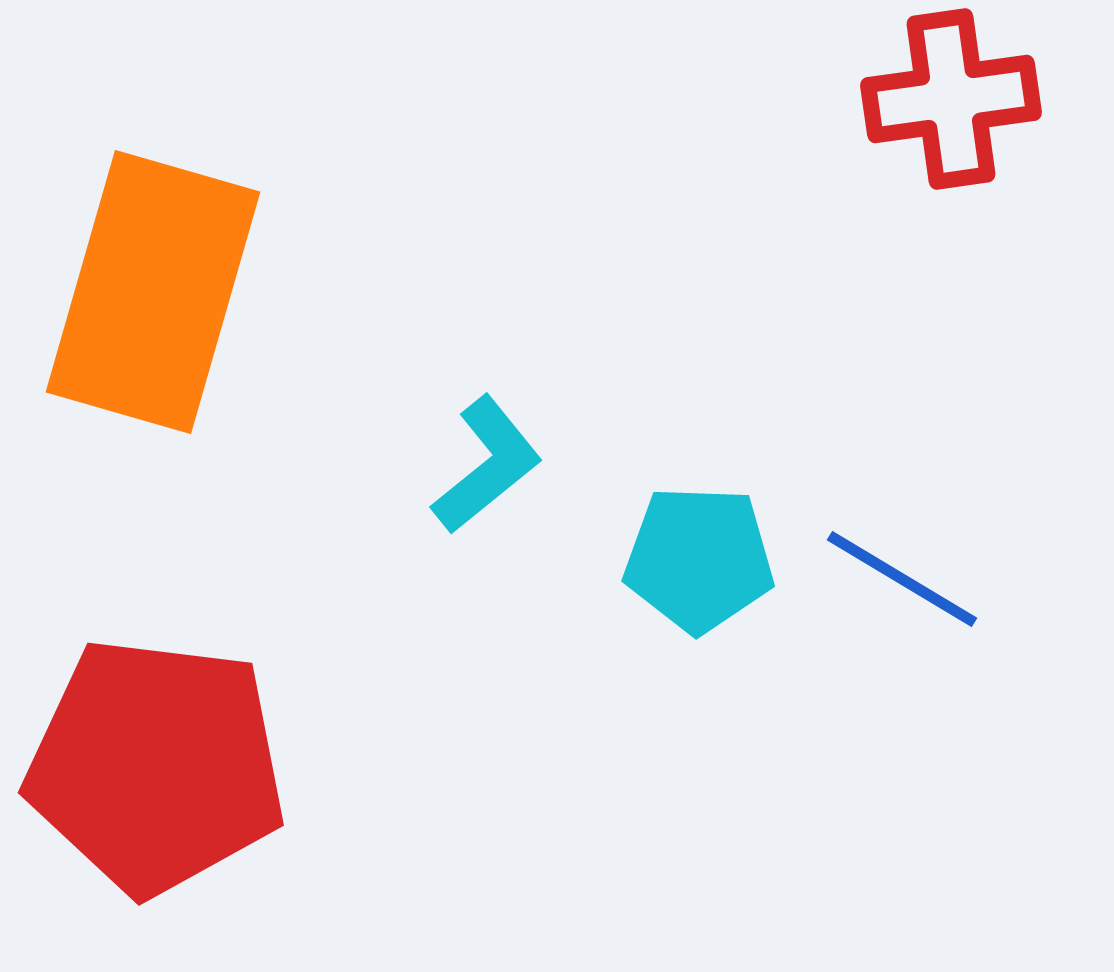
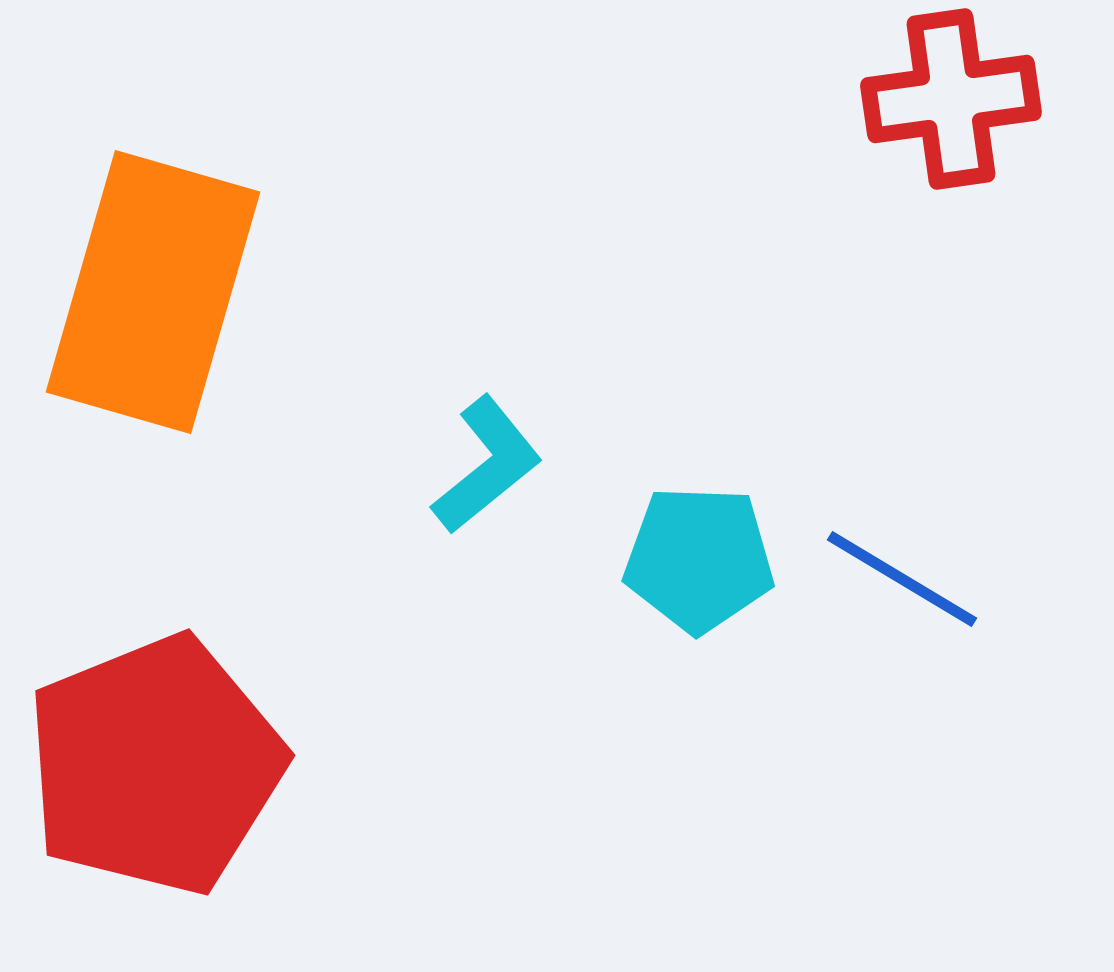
red pentagon: moved 1 px left, 1 px up; rotated 29 degrees counterclockwise
